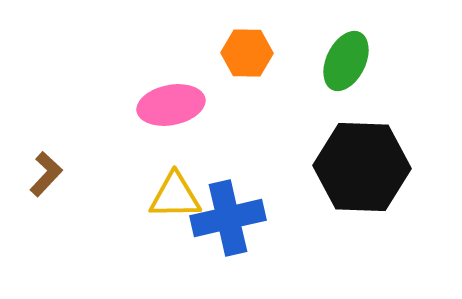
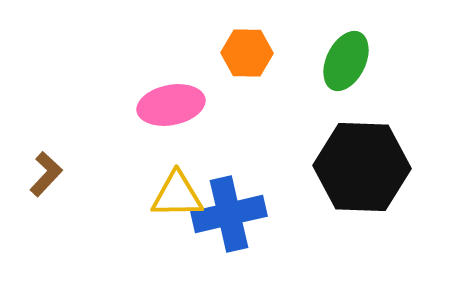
yellow triangle: moved 2 px right, 1 px up
blue cross: moved 1 px right, 4 px up
